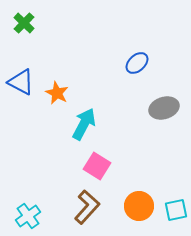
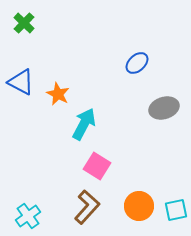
orange star: moved 1 px right, 1 px down
